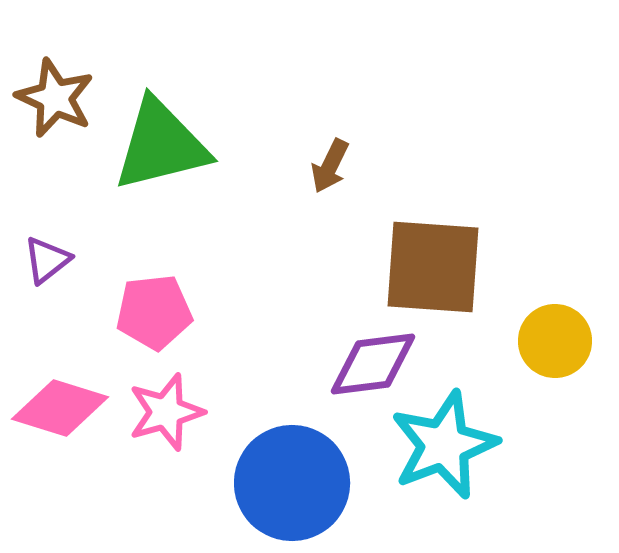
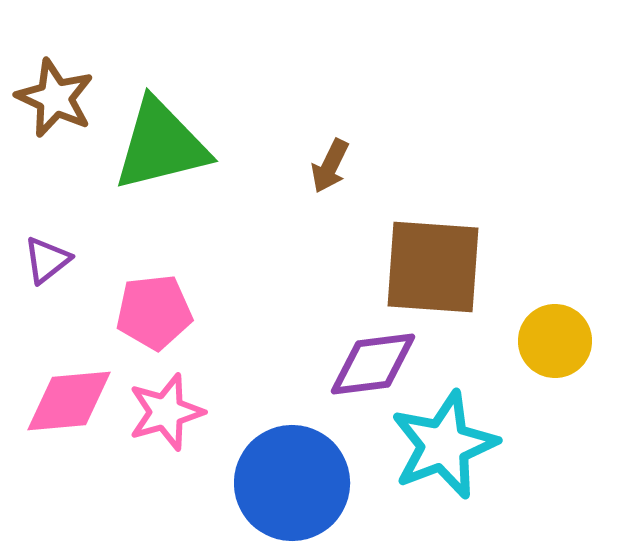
pink diamond: moved 9 px right, 7 px up; rotated 22 degrees counterclockwise
